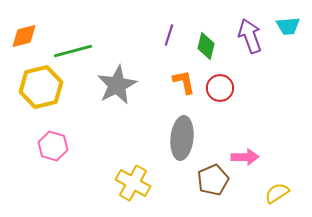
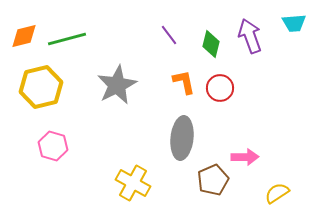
cyan trapezoid: moved 6 px right, 3 px up
purple line: rotated 55 degrees counterclockwise
green diamond: moved 5 px right, 2 px up
green line: moved 6 px left, 12 px up
